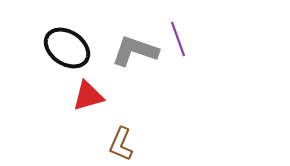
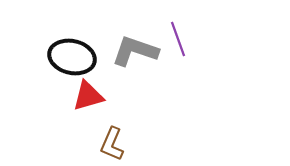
black ellipse: moved 5 px right, 9 px down; rotated 21 degrees counterclockwise
brown L-shape: moved 9 px left
